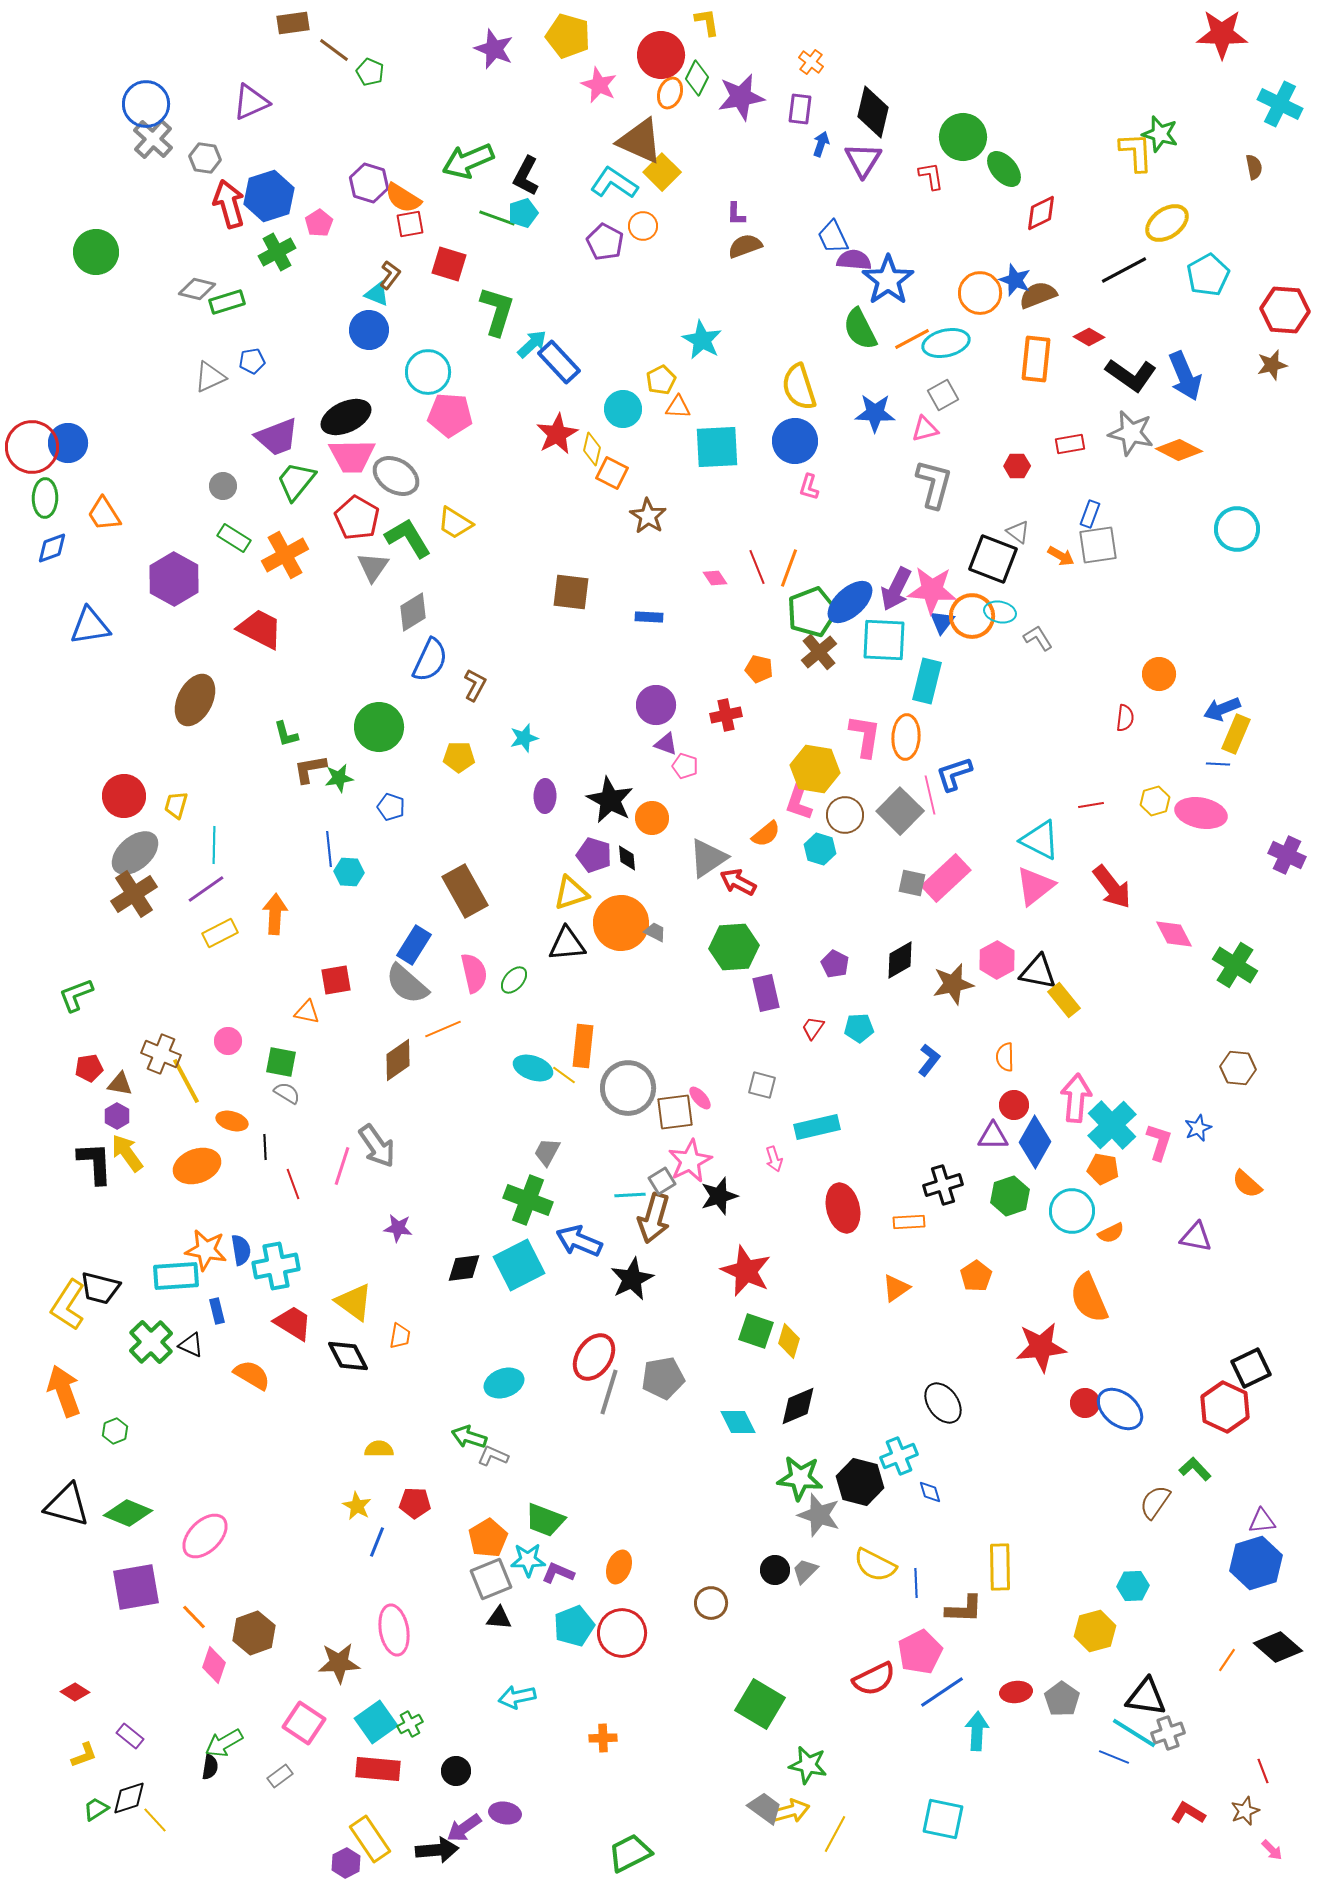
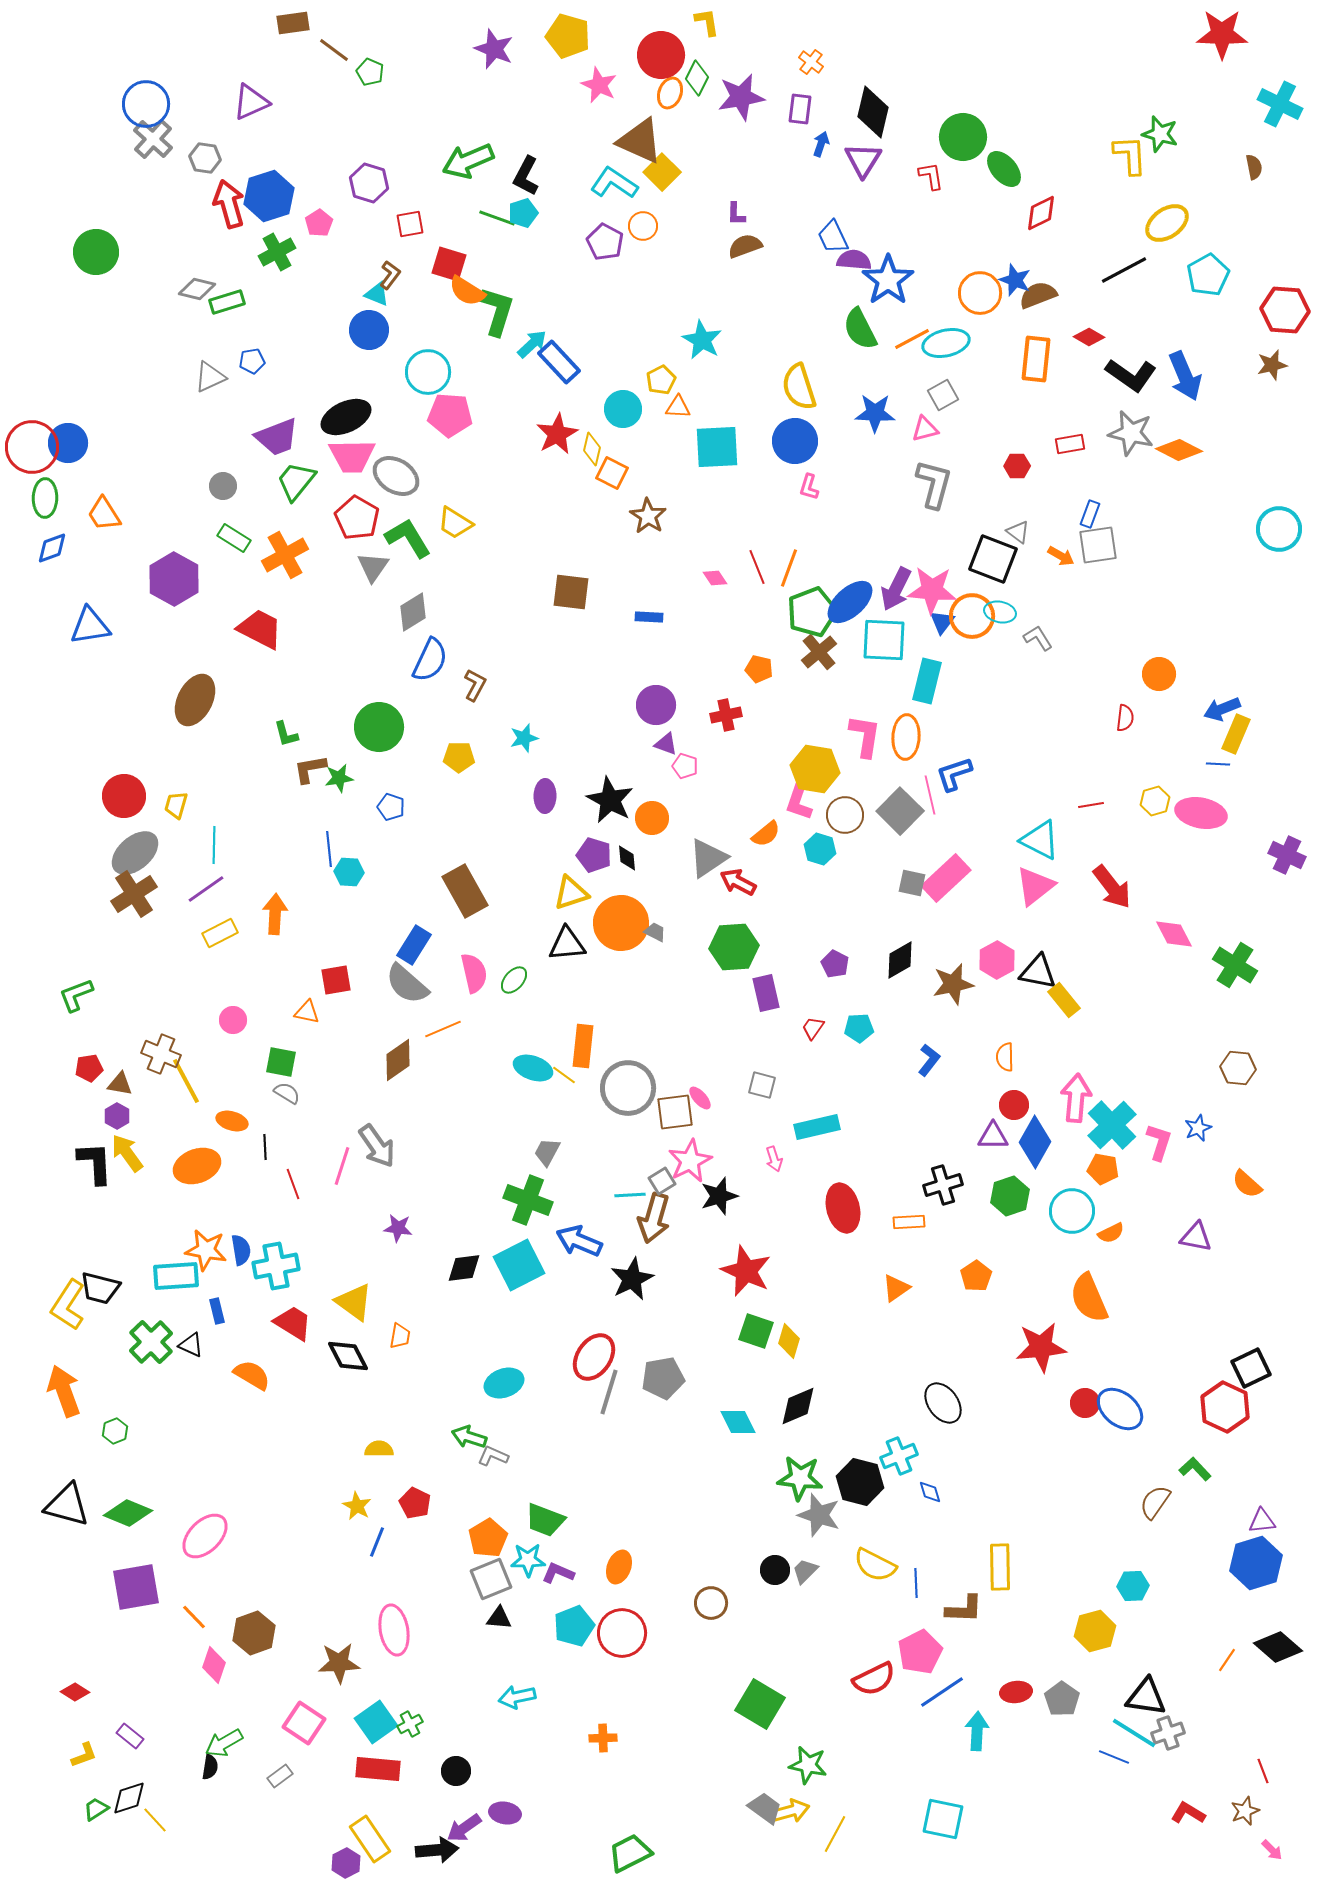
yellow L-shape at (1136, 152): moved 6 px left, 3 px down
orange semicircle at (403, 198): moved 64 px right, 93 px down
cyan circle at (1237, 529): moved 42 px right
pink circle at (228, 1041): moved 5 px right, 21 px up
red pentagon at (415, 1503): rotated 24 degrees clockwise
